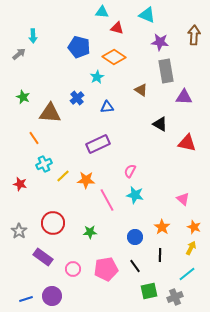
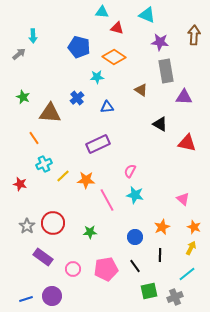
cyan star at (97, 77): rotated 24 degrees clockwise
orange star at (162, 227): rotated 14 degrees clockwise
gray star at (19, 231): moved 8 px right, 5 px up
